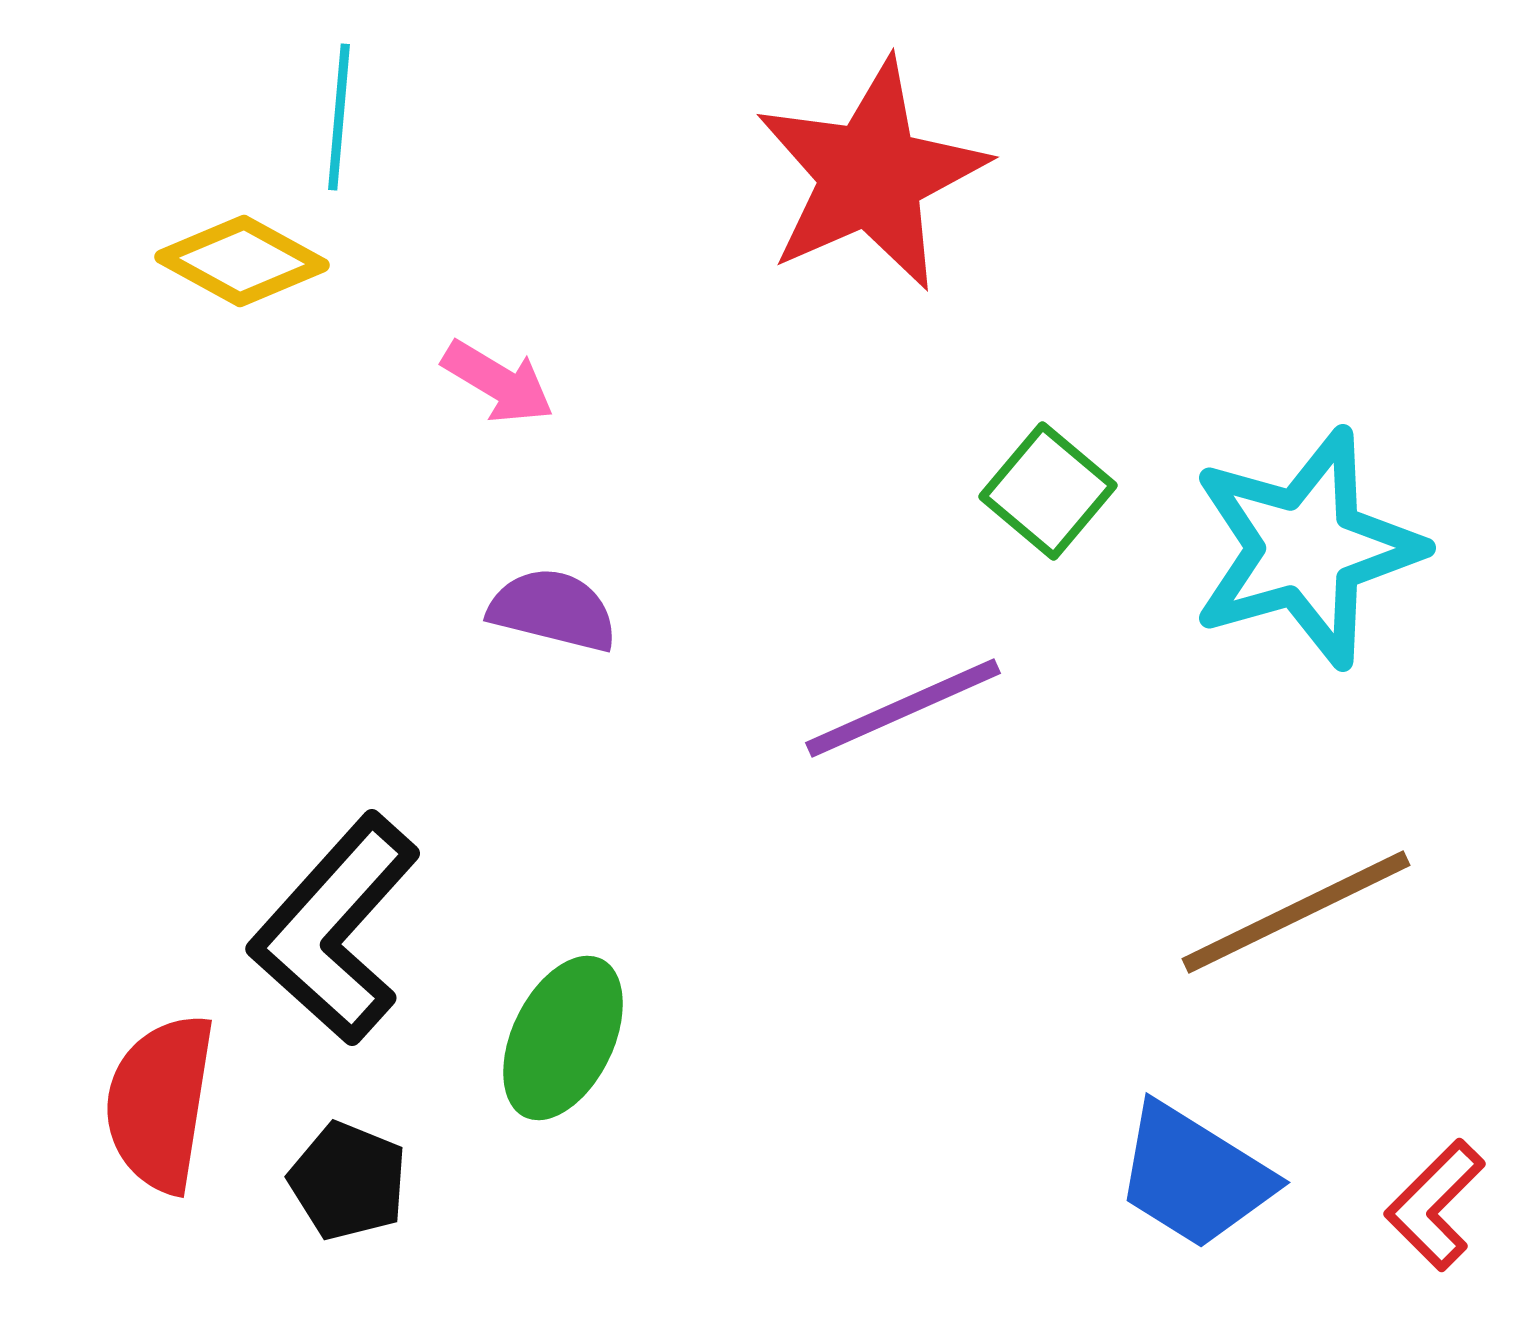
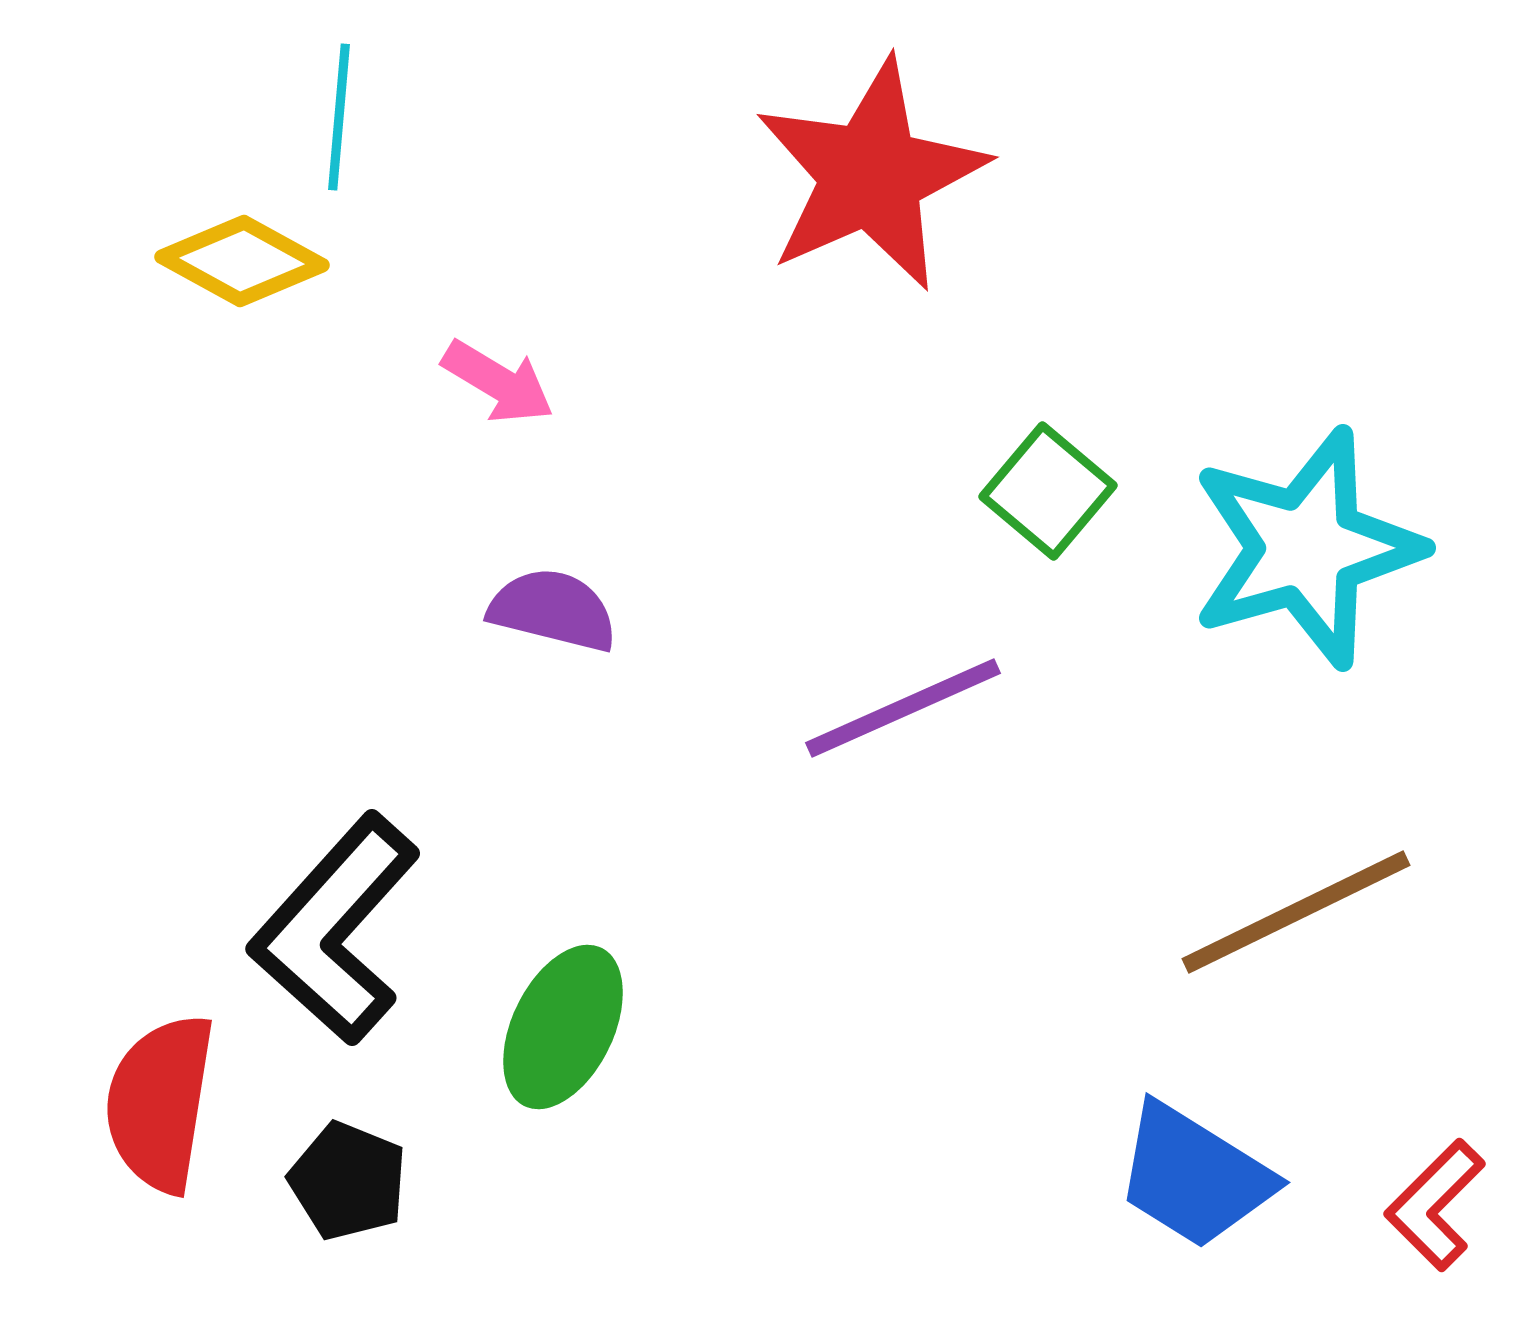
green ellipse: moved 11 px up
